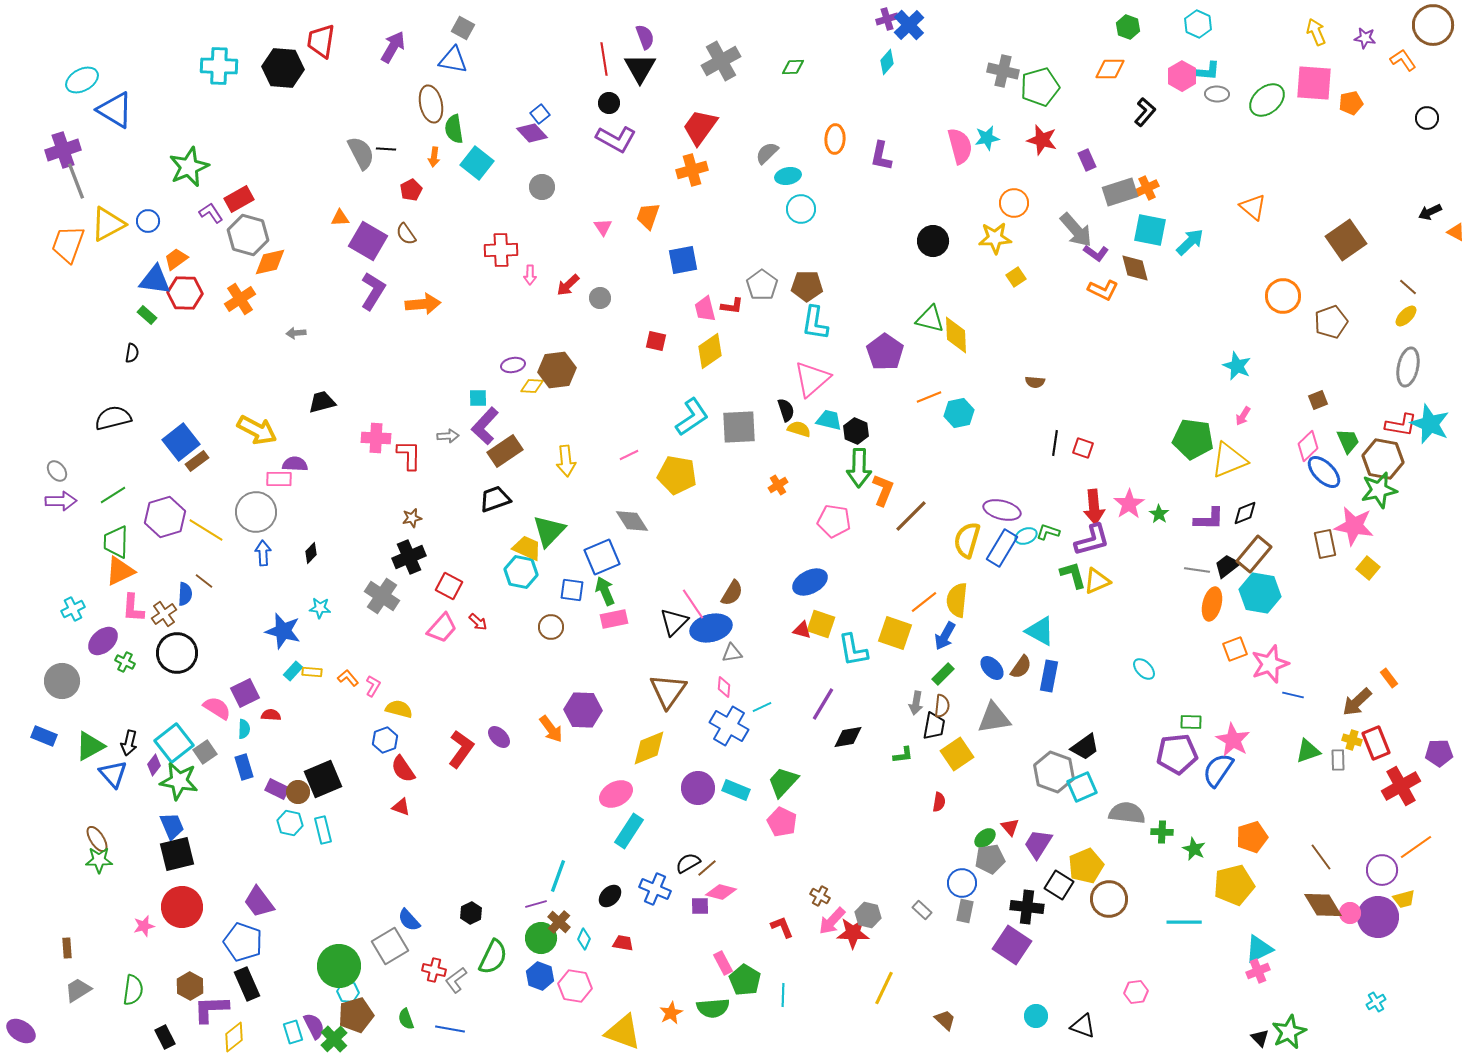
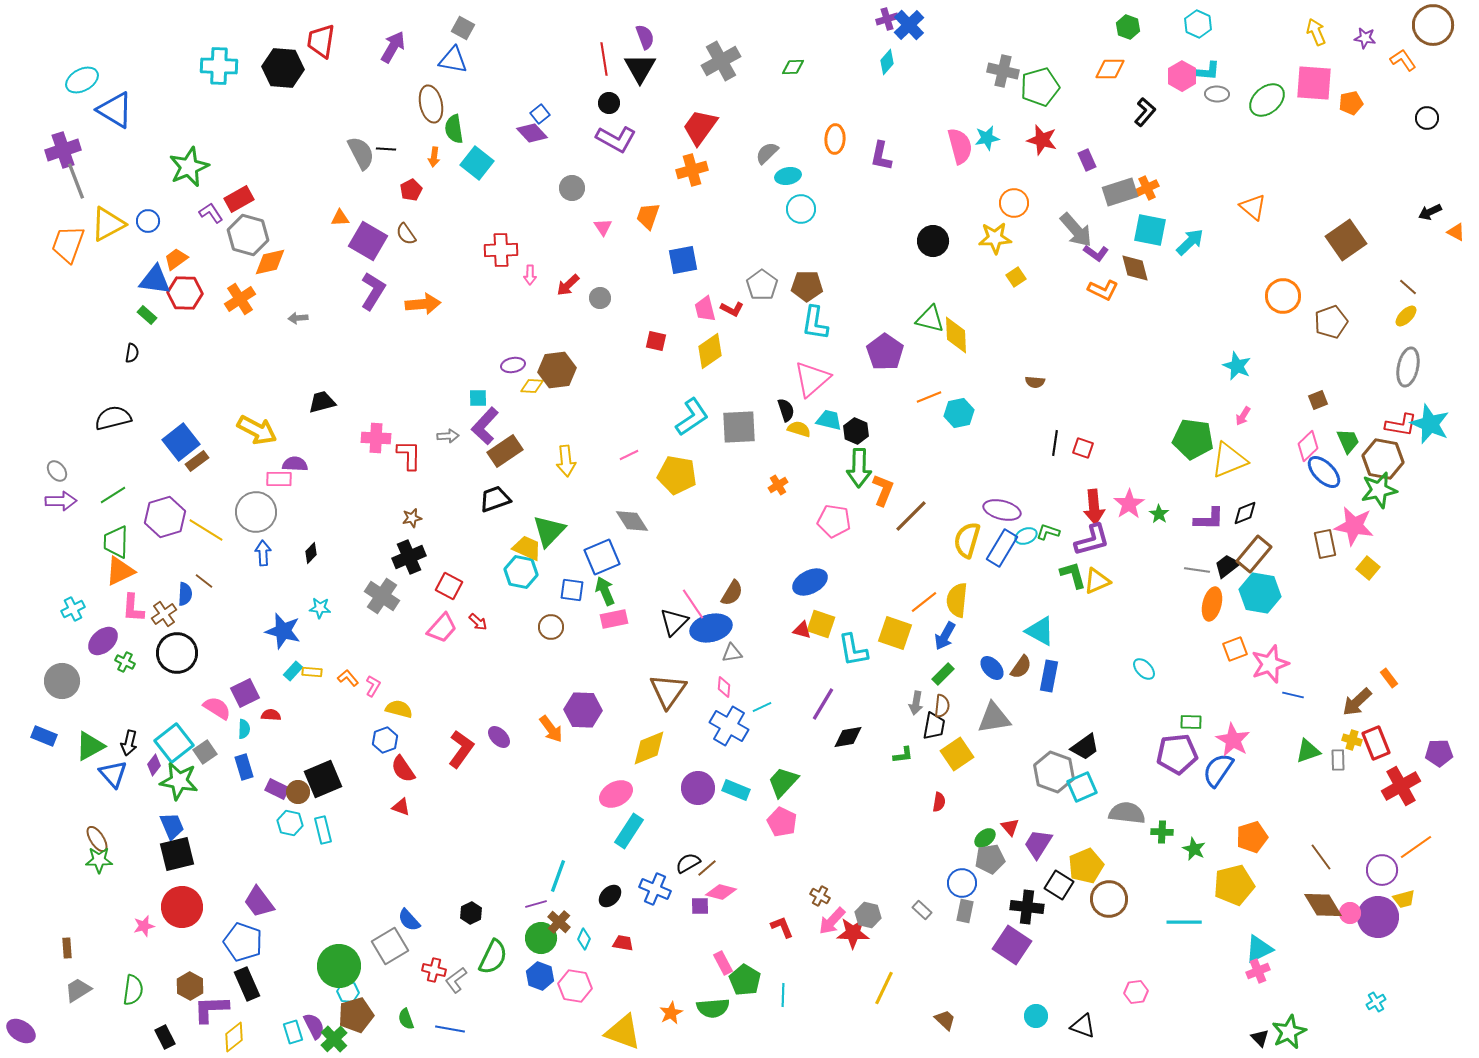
gray circle at (542, 187): moved 30 px right, 1 px down
red L-shape at (732, 306): moved 3 px down; rotated 20 degrees clockwise
gray arrow at (296, 333): moved 2 px right, 15 px up
